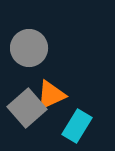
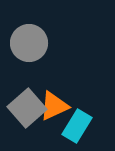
gray circle: moved 5 px up
orange triangle: moved 3 px right, 11 px down
